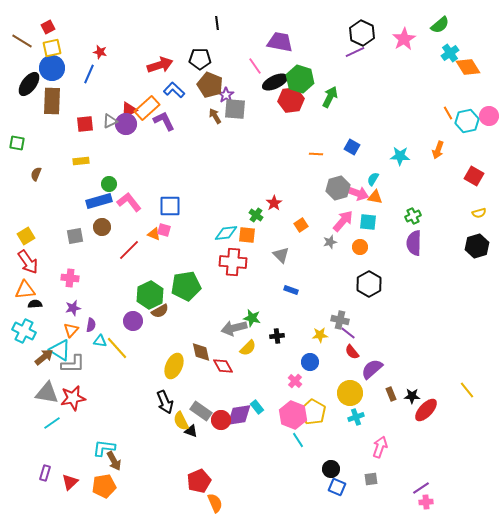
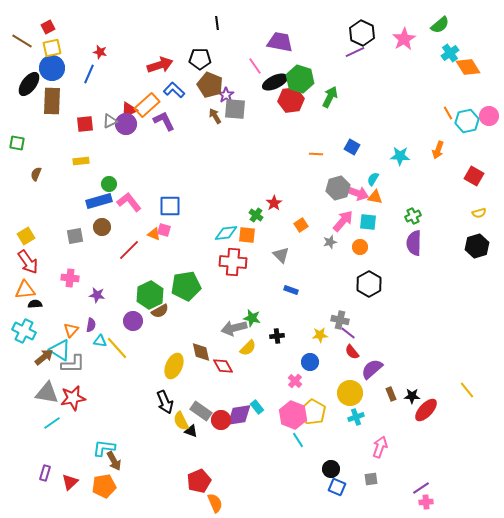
orange rectangle at (147, 108): moved 3 px up
purple star at (73, 308): moved 24 px right, 13 px up; rotated 21 degrees clockwise
